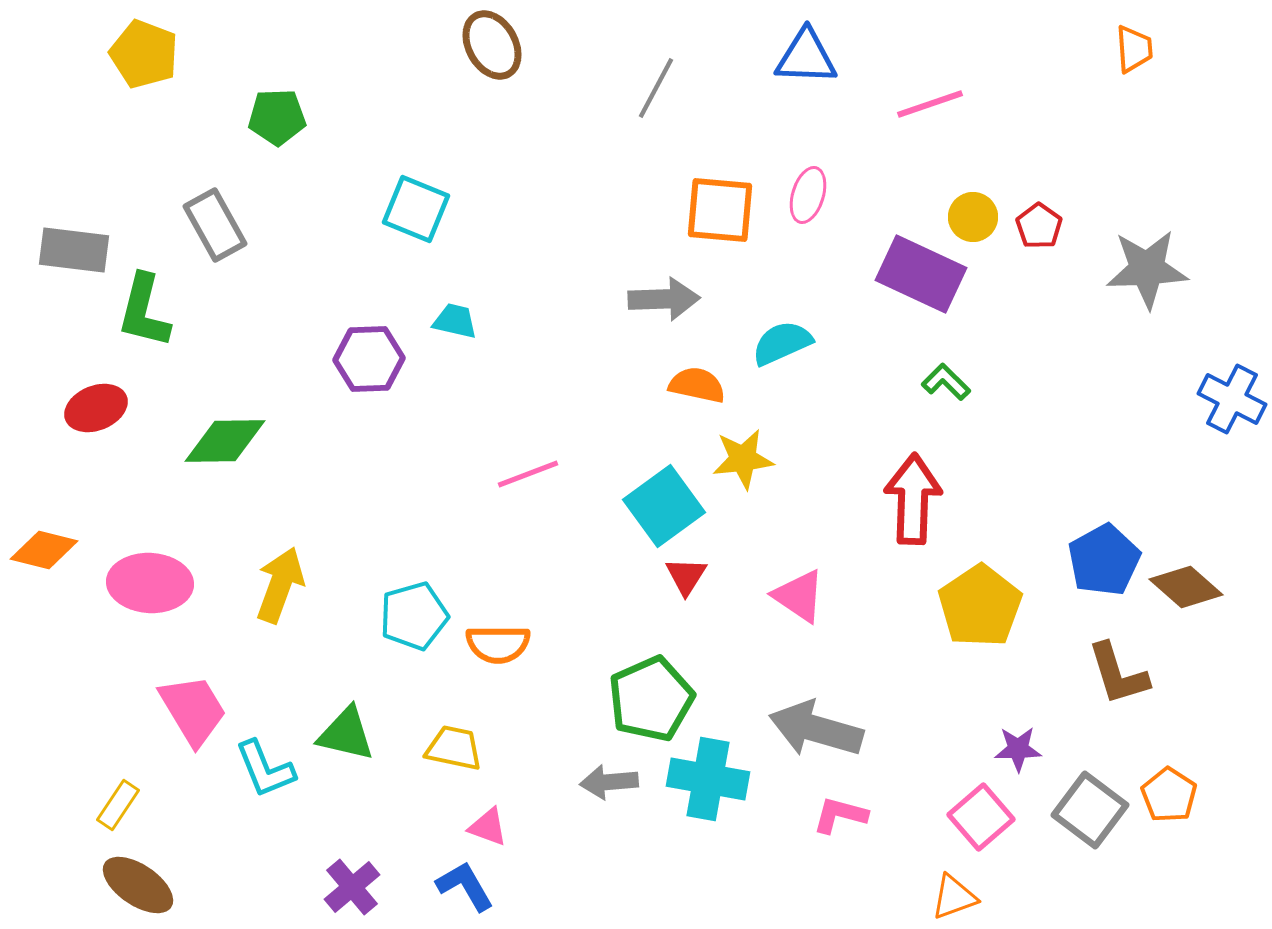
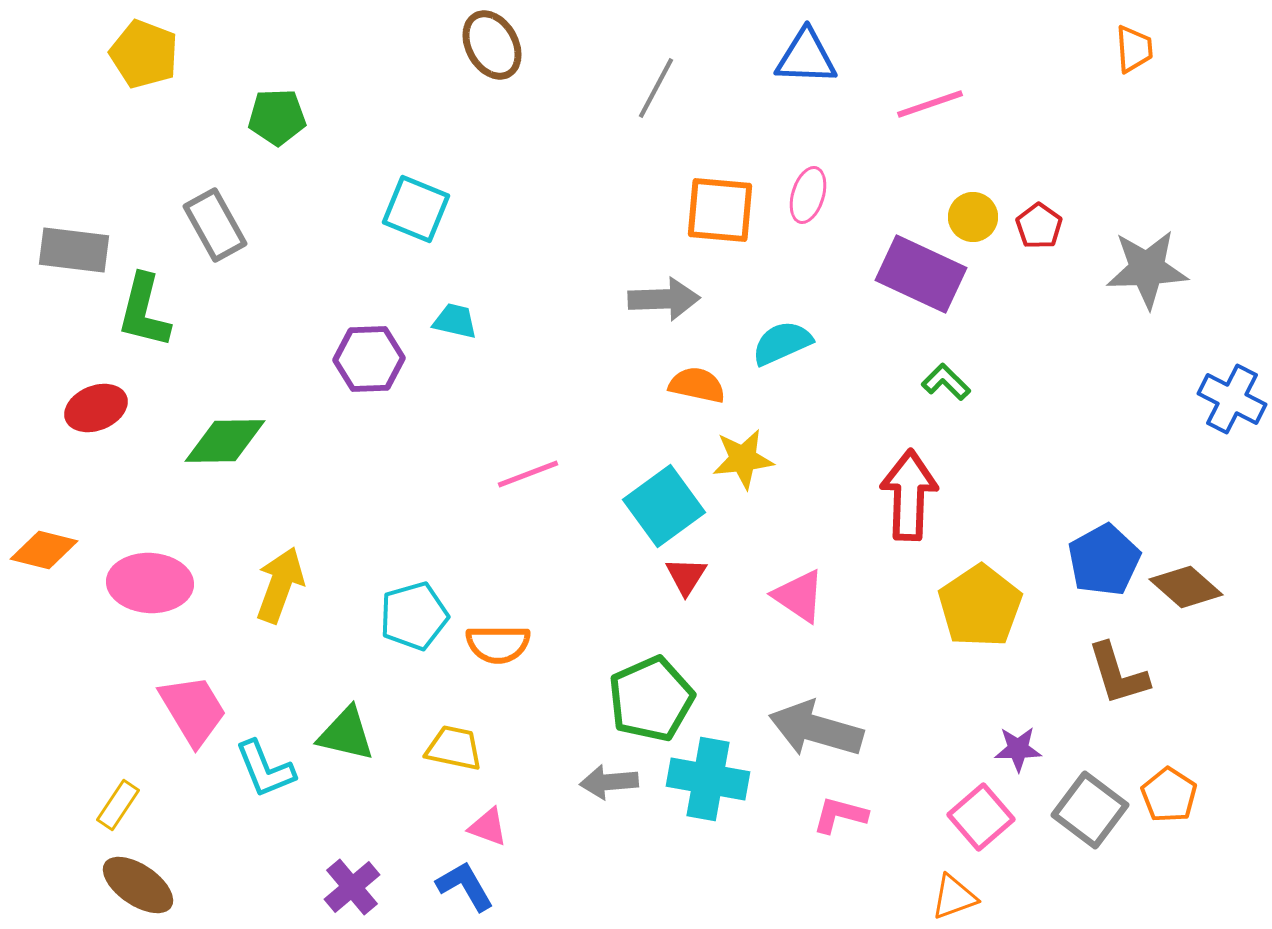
red arrow at (913, 499): moved 4 px left, 4 px up
